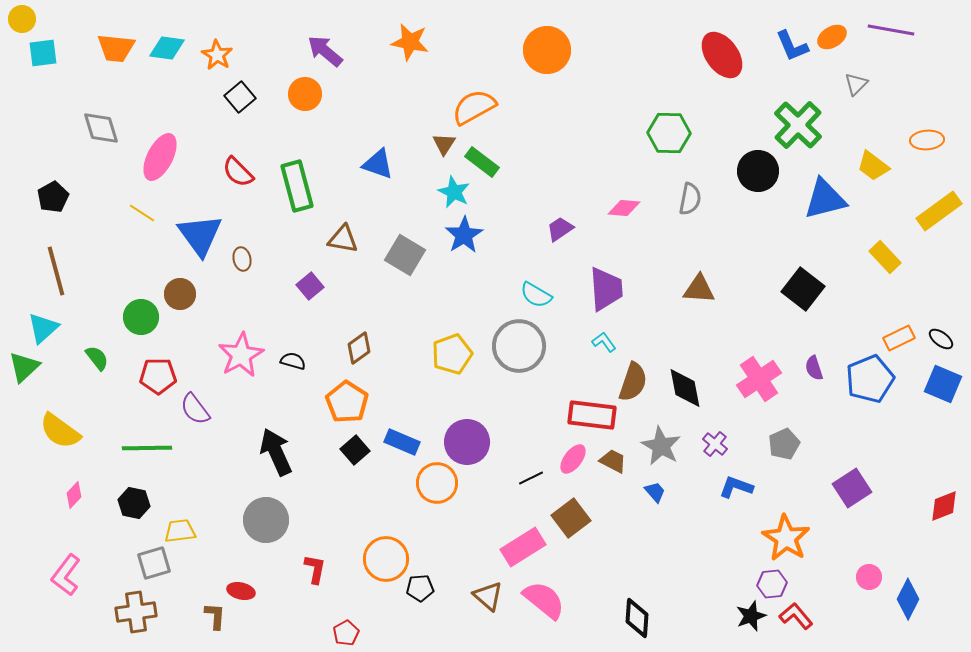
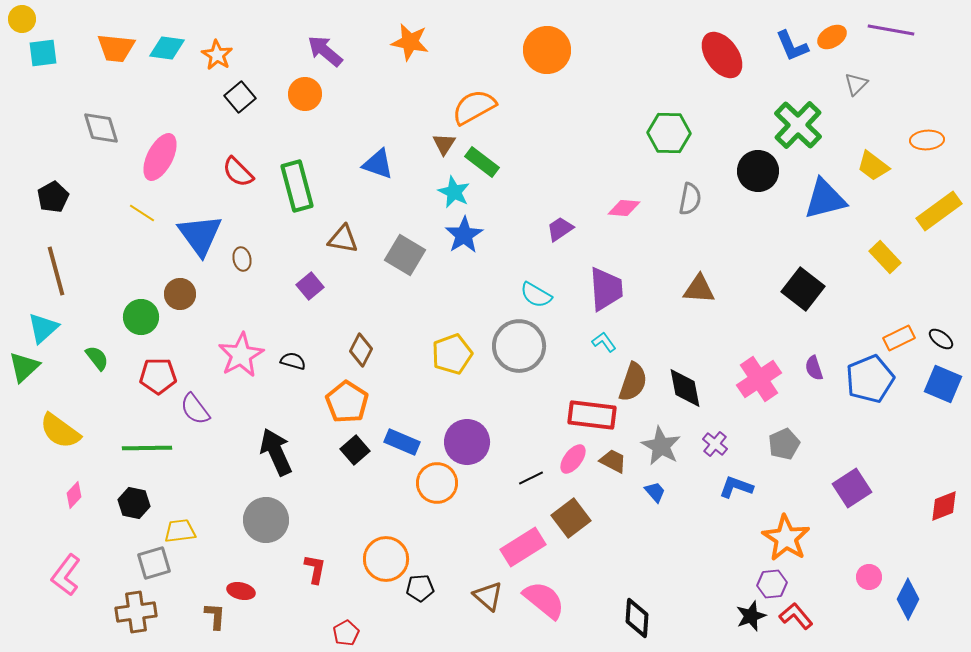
brown diamond at (359, 348): moved 2 px right, 2 px down; rotated 28 degrees counterclockwise
